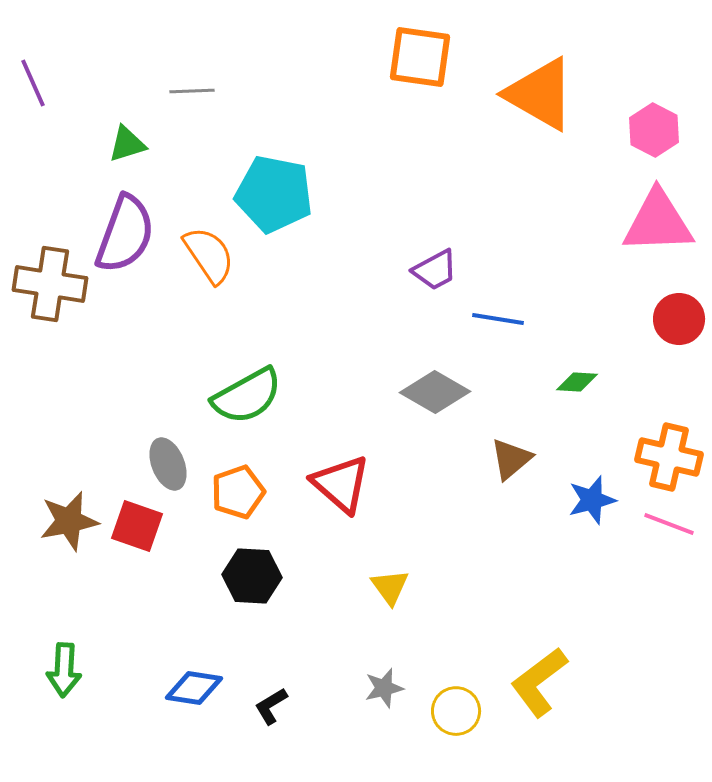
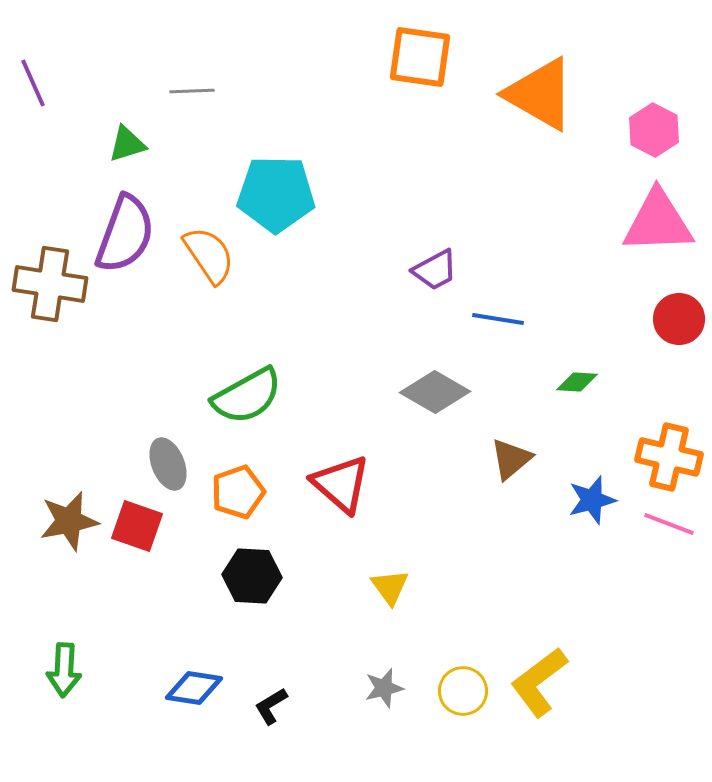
cyan pentagon: moved 2 px right; rotated 10 degrees counterclockwise
yellow circle: moved 7 px right, 20 px up
